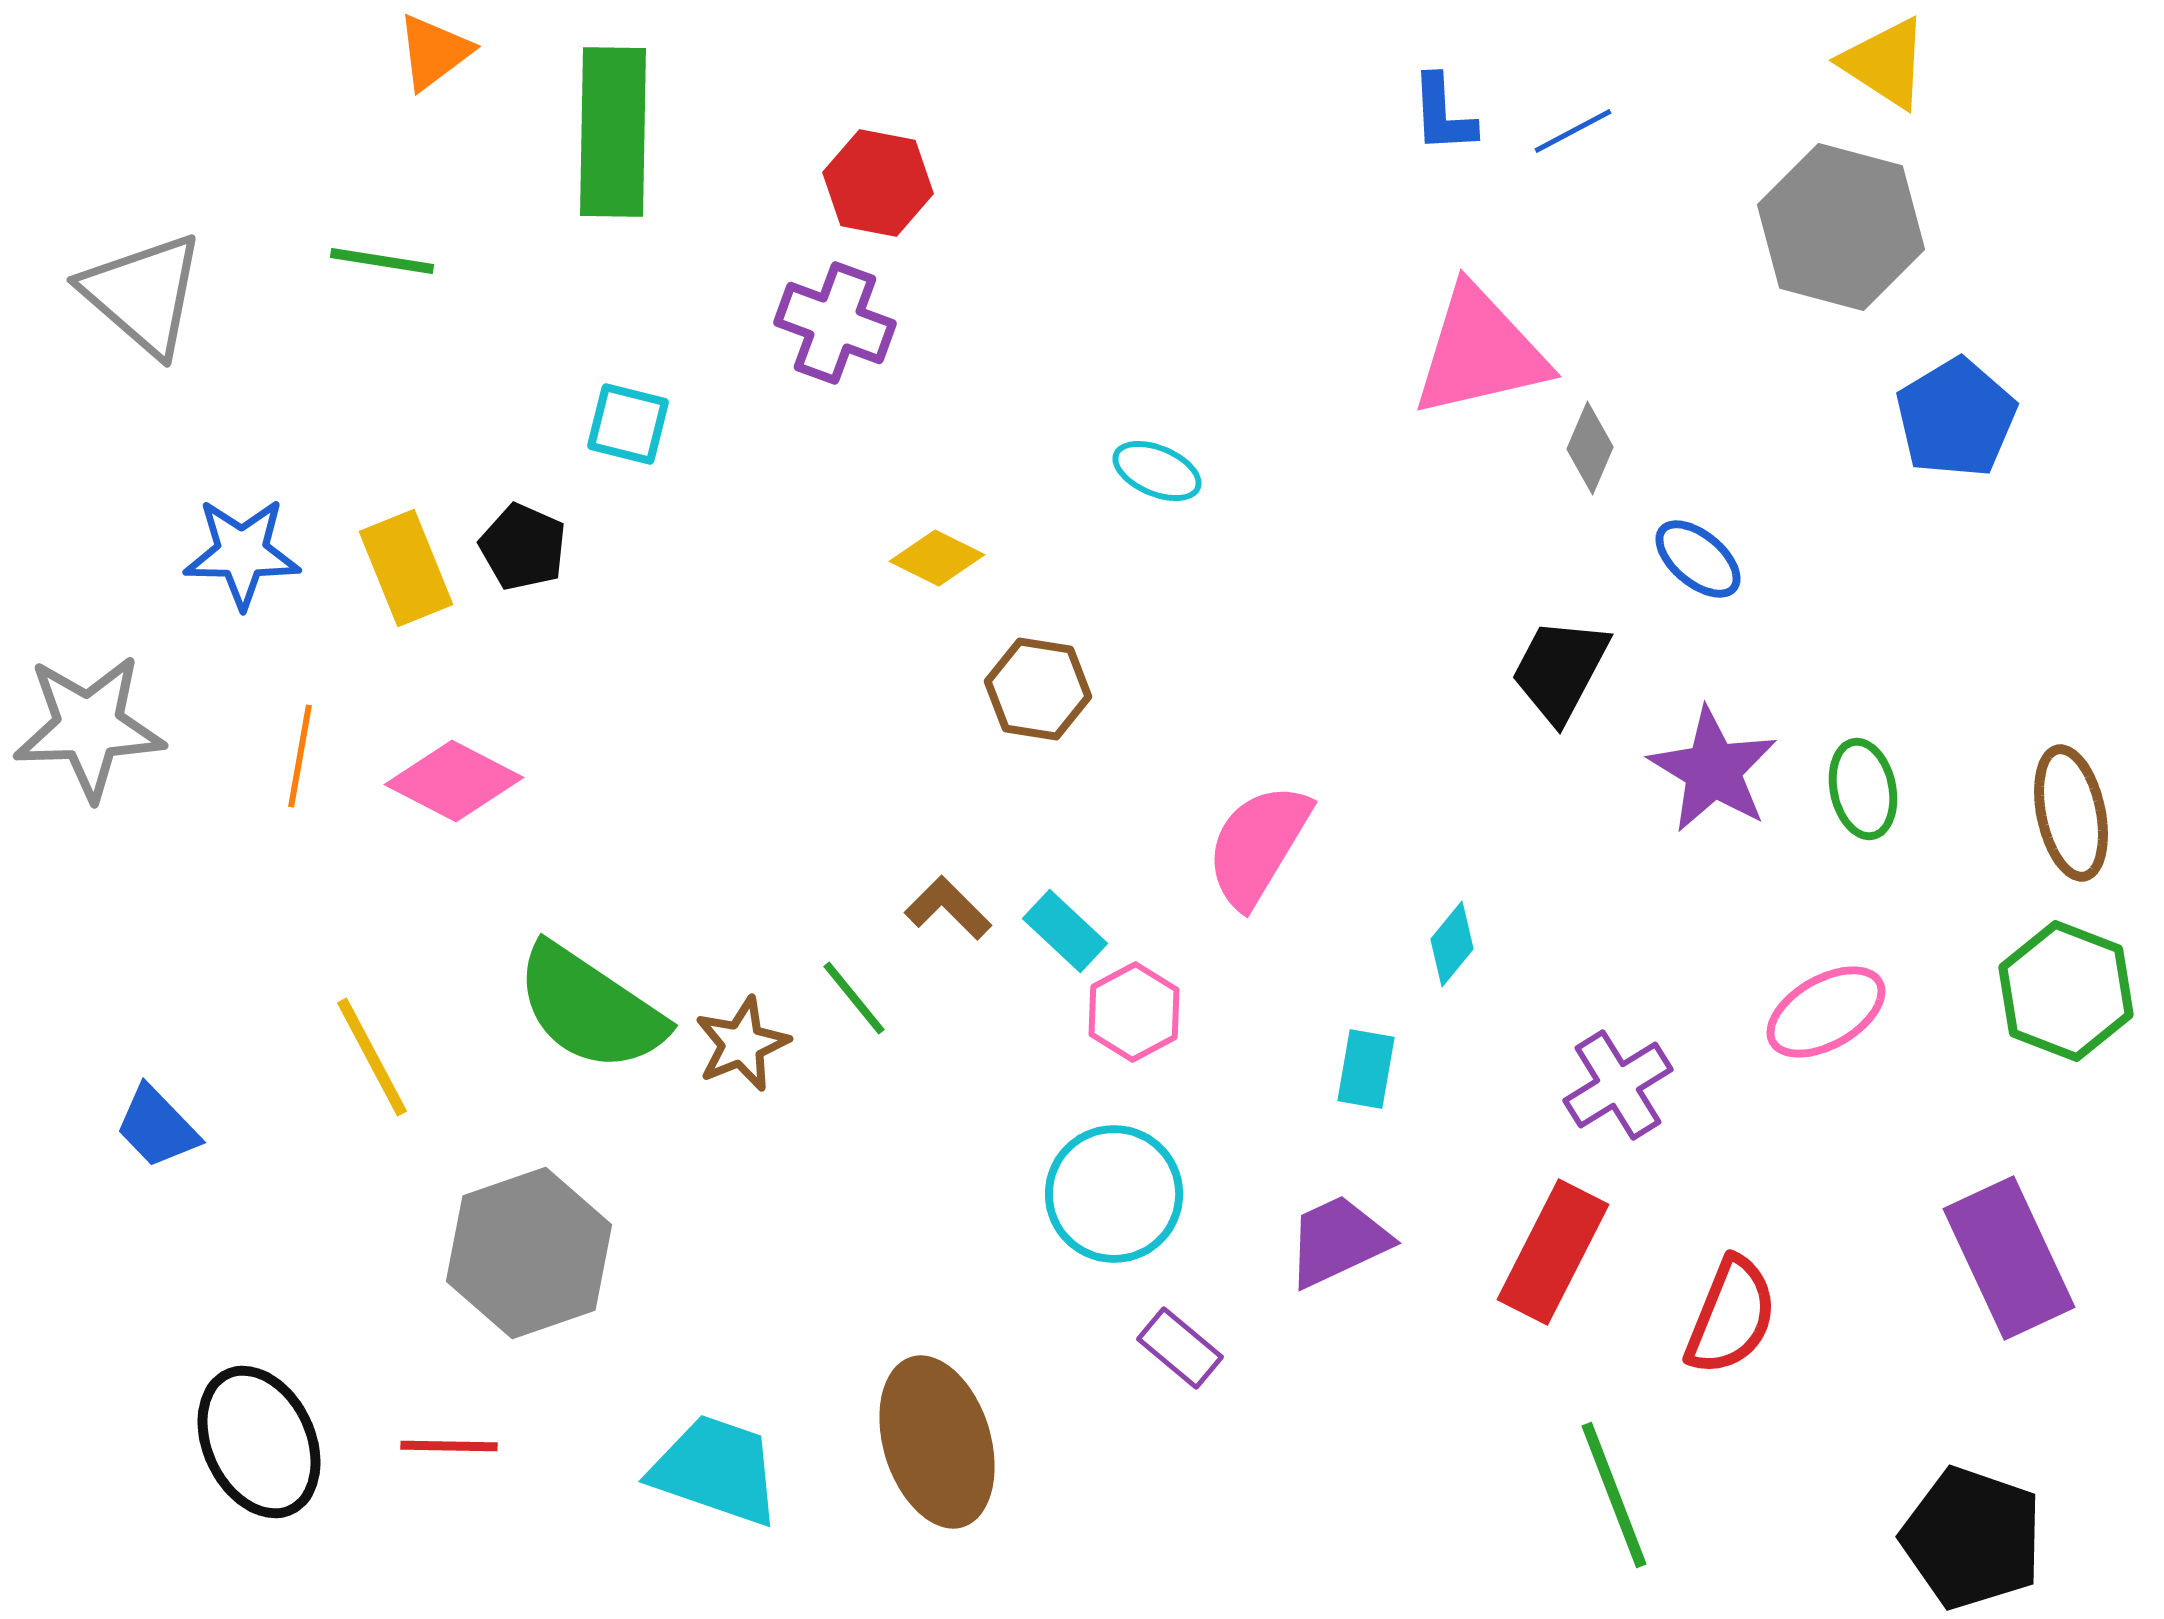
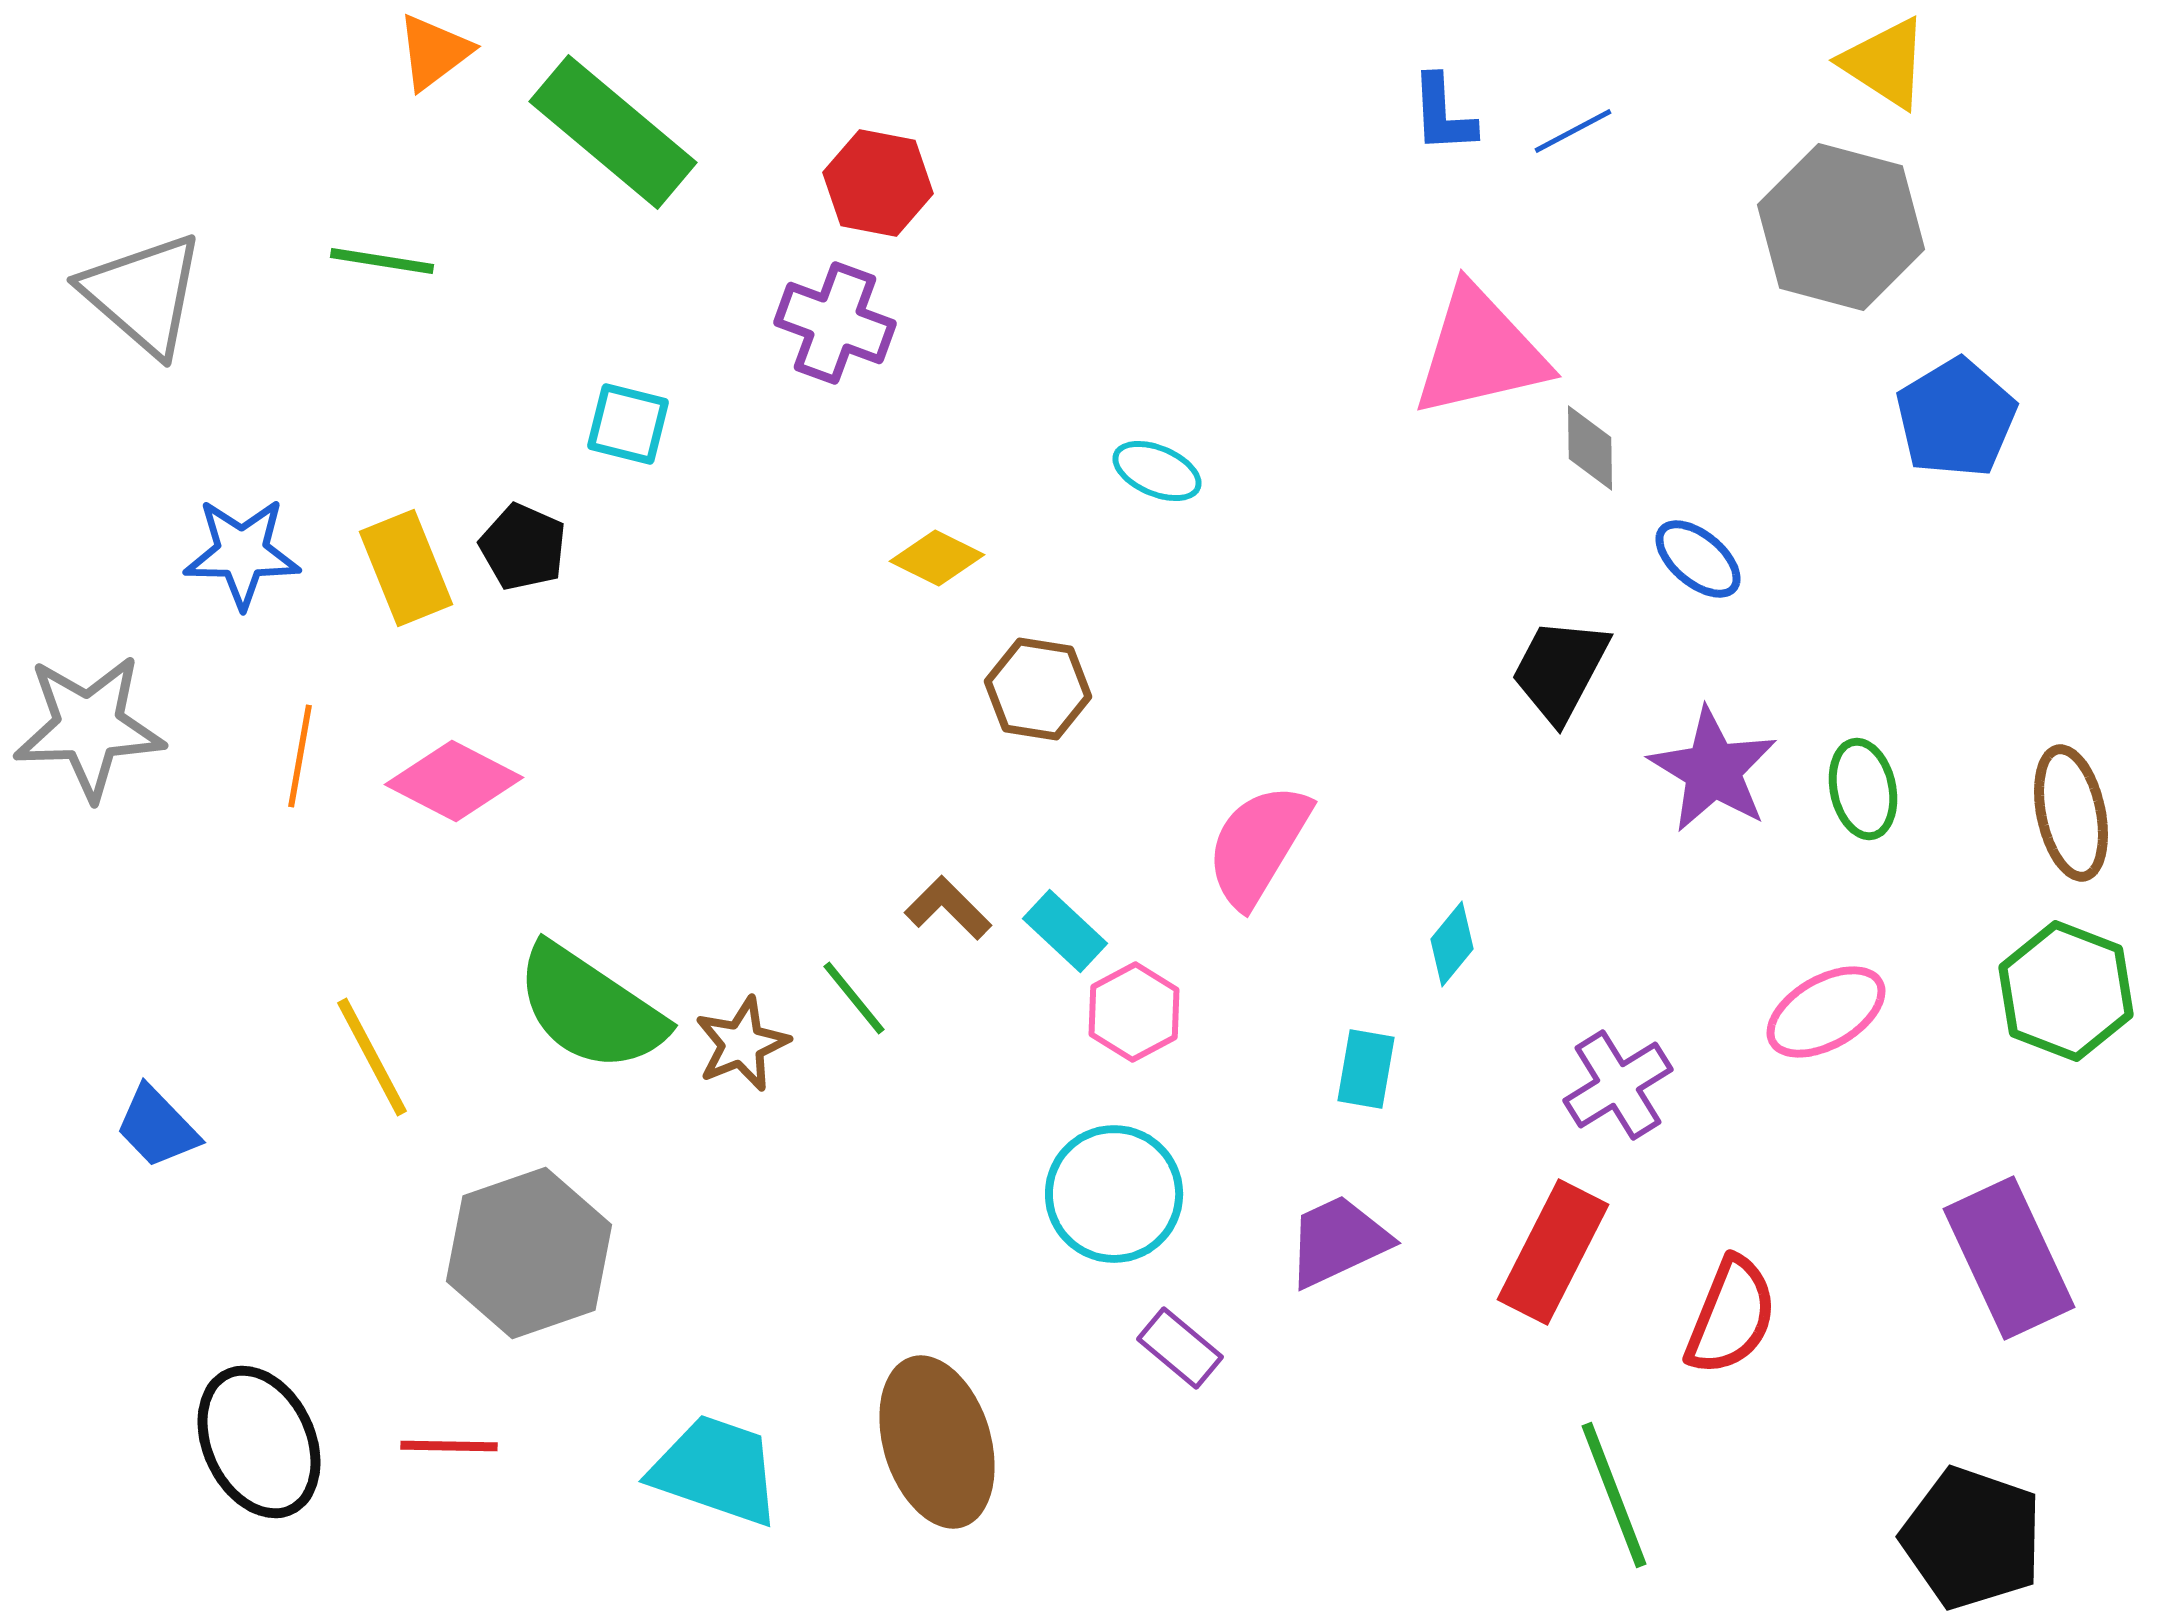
green rectangle at (613, 132): rotated 51 degrees counterclockwise
gray diamond at (1590, 448): rotated 24 degrees counterclockwise
